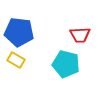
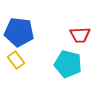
yellow rectangle: rotated 24 degrees clockwise
cyan pentagon: moved 2 px right
